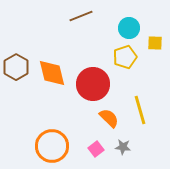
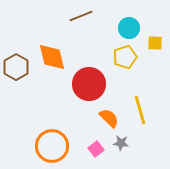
orange diamond: moved 16 px up
red circle: moved 4 px left
gray star: moved 2 px left, 4 px up
